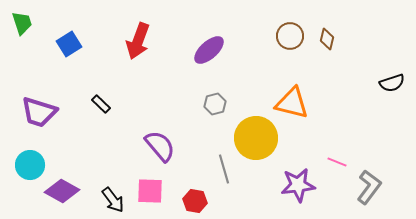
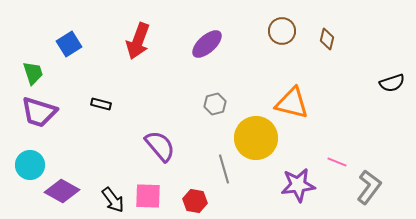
green trapezoid: moved 11 px right, 50 px down
brown circle: moved 8 px left, 5 px up
purple ellipse: moved 2 px left, 6 px up
black rectangle: rotated 30 degrees counterclockwise
pink square: moved 2 px left, 5 px down
